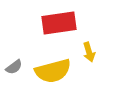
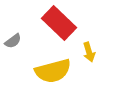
red rectangle: rotated 52 degrees clockwise
gray semicircle: moved 1 px left, 26 px up
